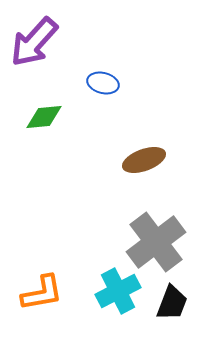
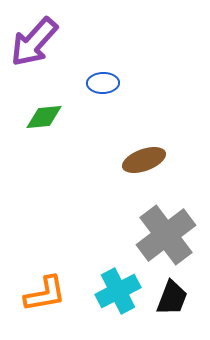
blue ellipse: rotated 16 degrees counterclockwise
gray cross: moved 10 px right, 7 px up
orange L-shape: moved 3 px right, 1 px down
black trapezoid: moved 5 px up
